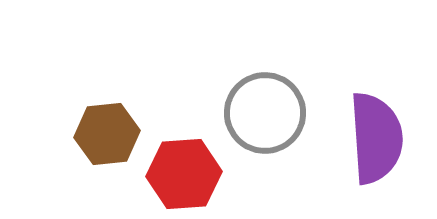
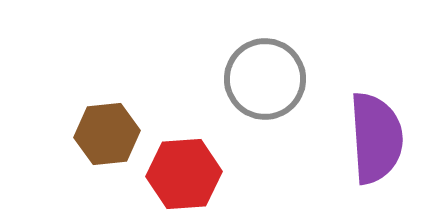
gray circle: moved 34 px up
